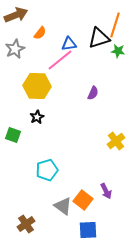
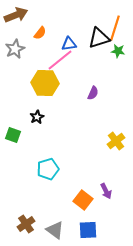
orange line: moved 3 px down
yellow hexagon: moved 8 px right, 3 px up
cyan pentagon: moved 1 px right, 1 px up
gray triangle: moved 8 px left, 24 px down
